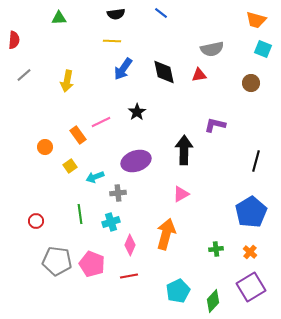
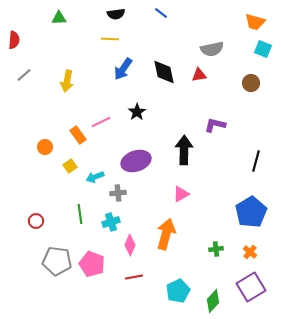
orange trapezoid: moved 1 px left, 2 px down
yellow line: moved 2 px left, 2 px up
red line: moved 5 px right, 1 px down
